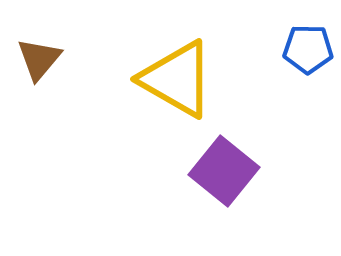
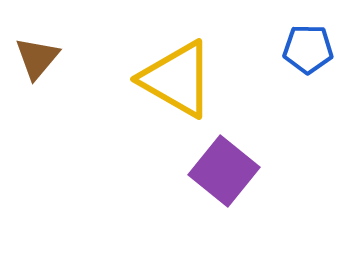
brown triangle: moved 2 px left, 1 px up
